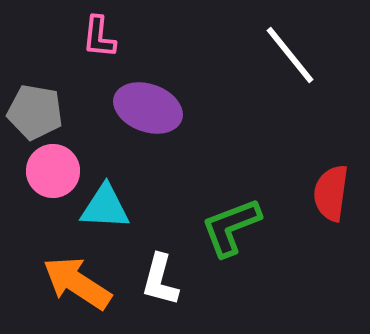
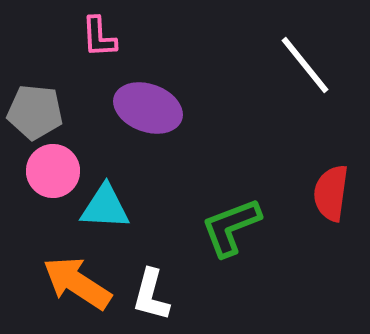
pink L-shape: rotated 9 degrees counterclockwise
white line: moved 15 px right, 10 px down
gray pentagon: rotated 4 degrees counterclockwise
white L-shape: moved 9 px left, 15 px down
